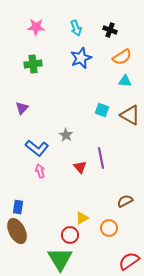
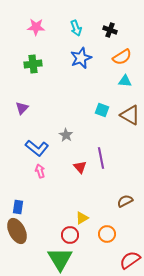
orange circle: moved 2 px left, 6 px down
red semicircle: moved 1 px right, 1 px up
